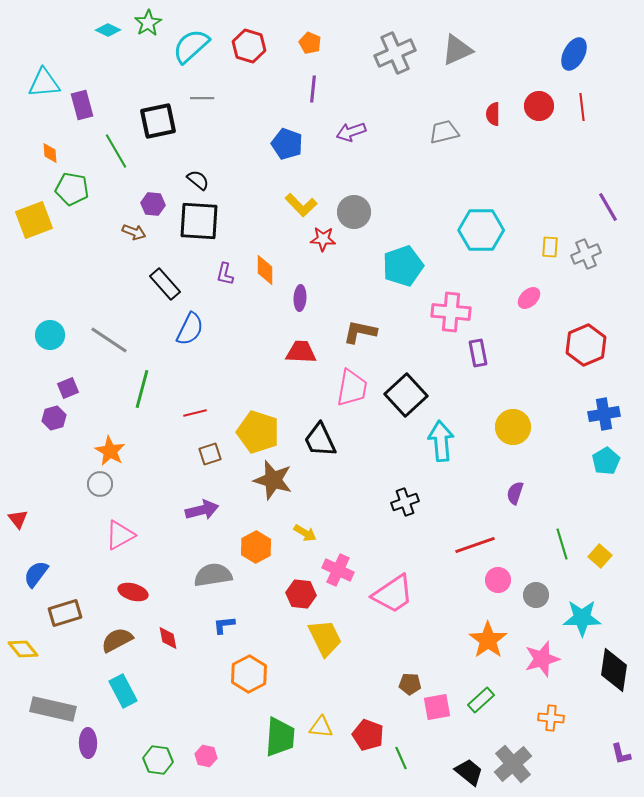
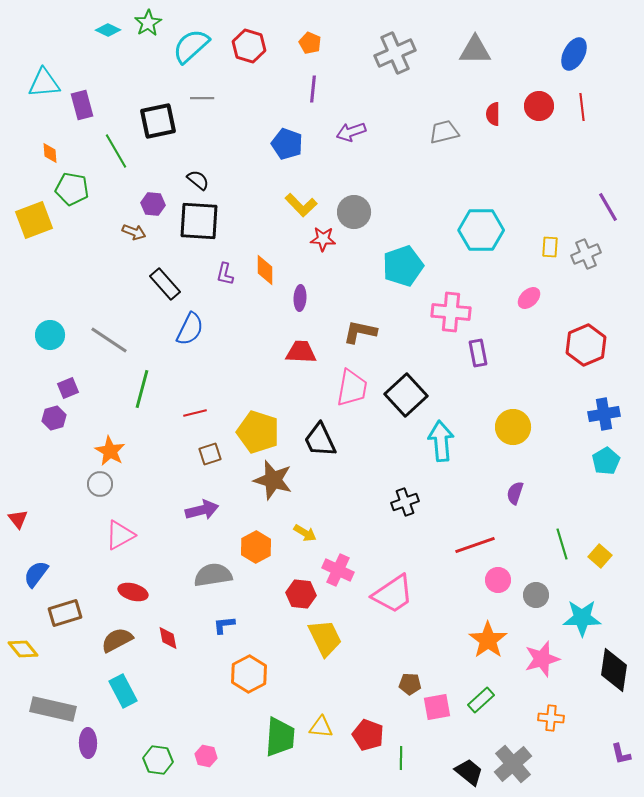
gray triangle at (457, 50): moved 18 px right; rotated 24 degrees clockwise
green line at (401, 758): rotated 25 degrees clockwise
